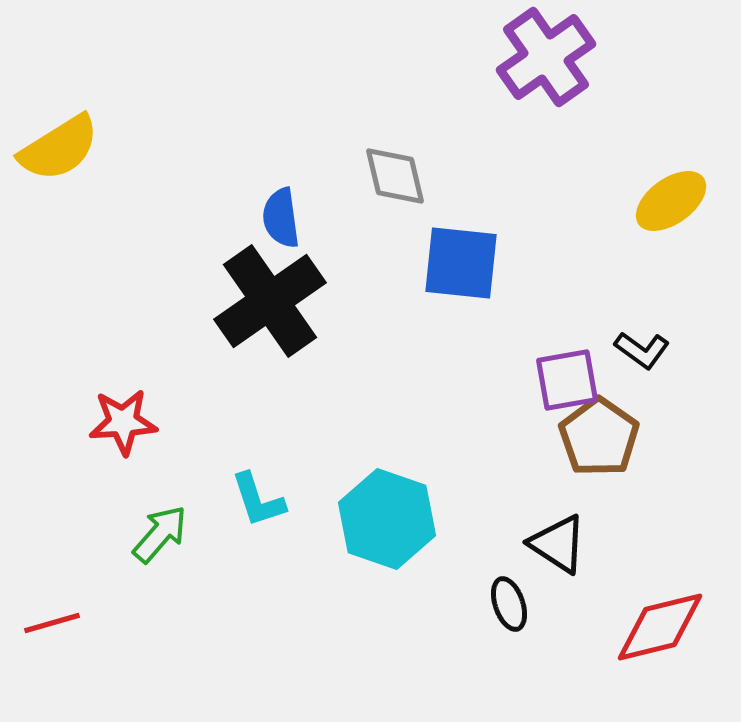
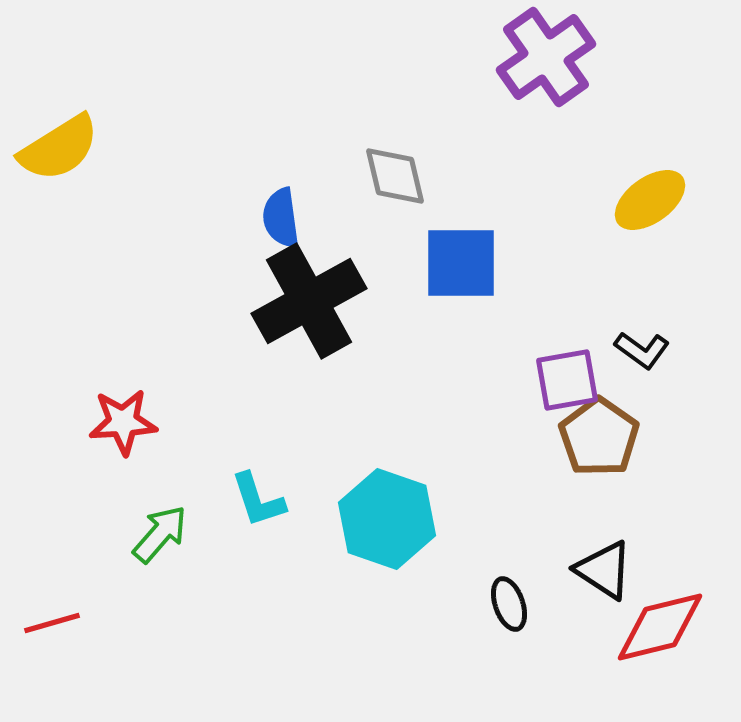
yellow ellipse: moved 21 px left, 1 px up
blue square: rotated 6 degrees counterclockwise
black cross: moved 39 px right; rotated 6 degrees clockwise
black triangle: moved 46 px right, 26 px down
